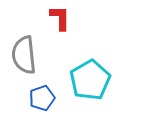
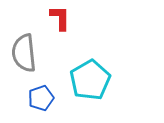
gray semicircle: moved 2 px up
blue pentagon: moved 1 px left
